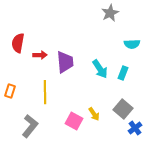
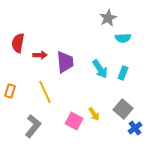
gray star: moved 2 px left, 5 px down
cyan semicircle: moved 9 px left, 6 px up
yellow line: rotated 25 degrees counterclockwise
gray L-shape: moved 3 px right
